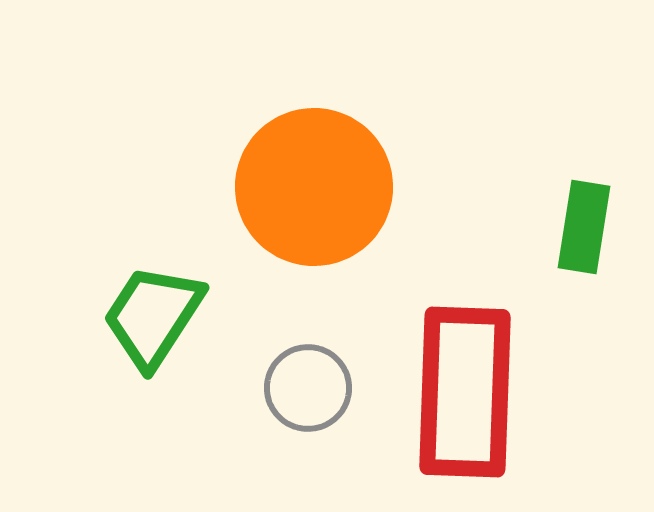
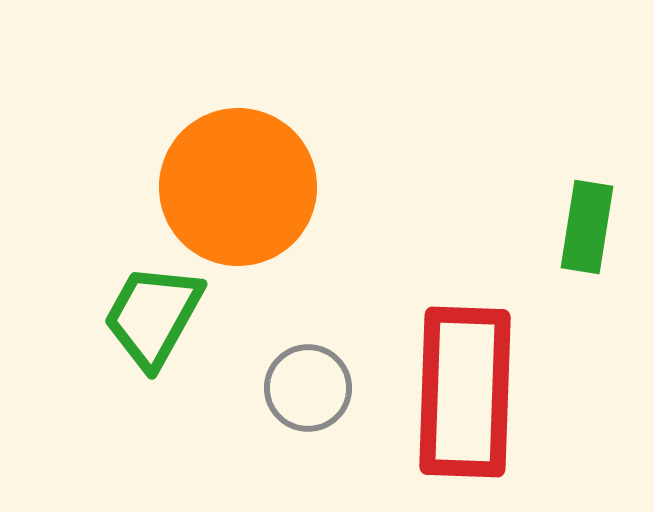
orange circle: moved 76 px left
green rectangle: moved 3 px right
green trapezoid: rotated 4 degrees counterclockwise
